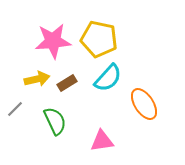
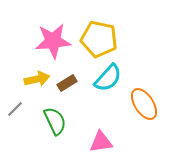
pink triangle: moved 1 px left, 1 px down
